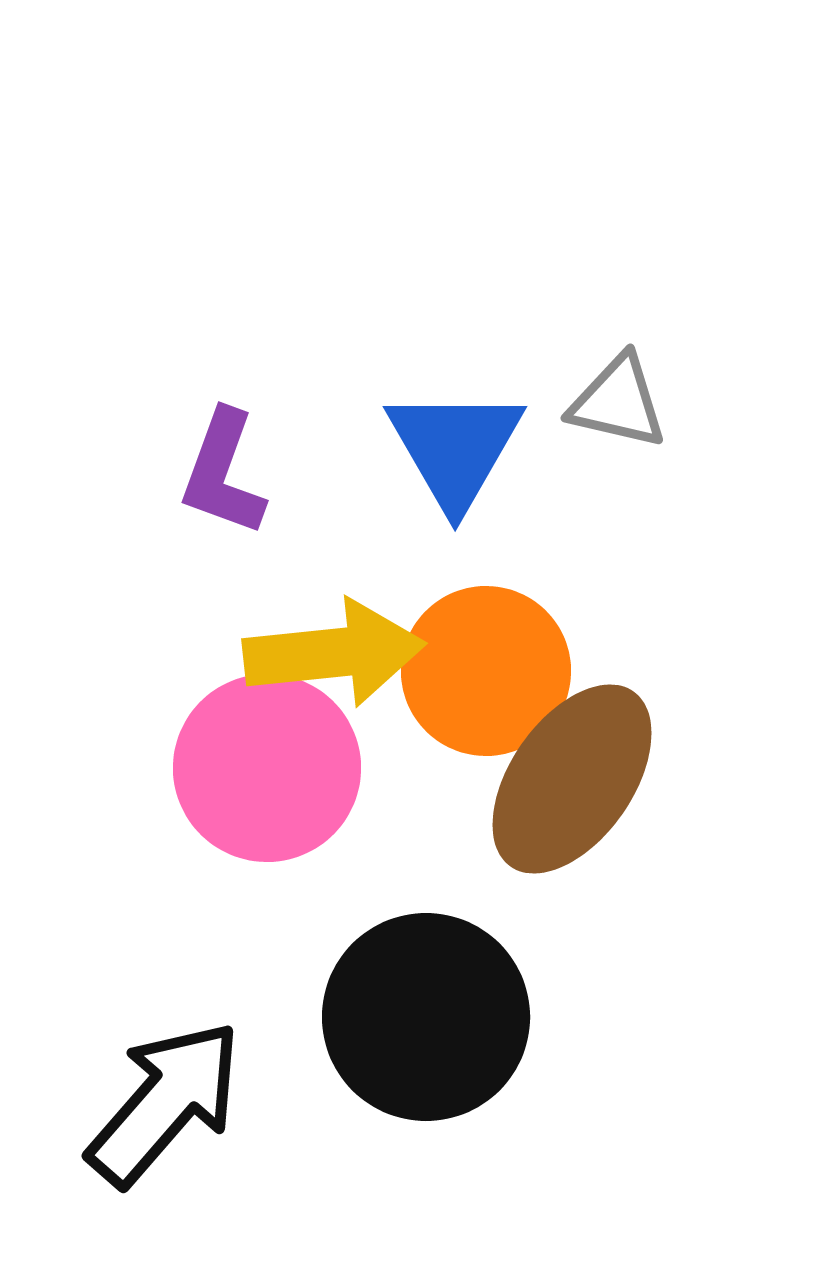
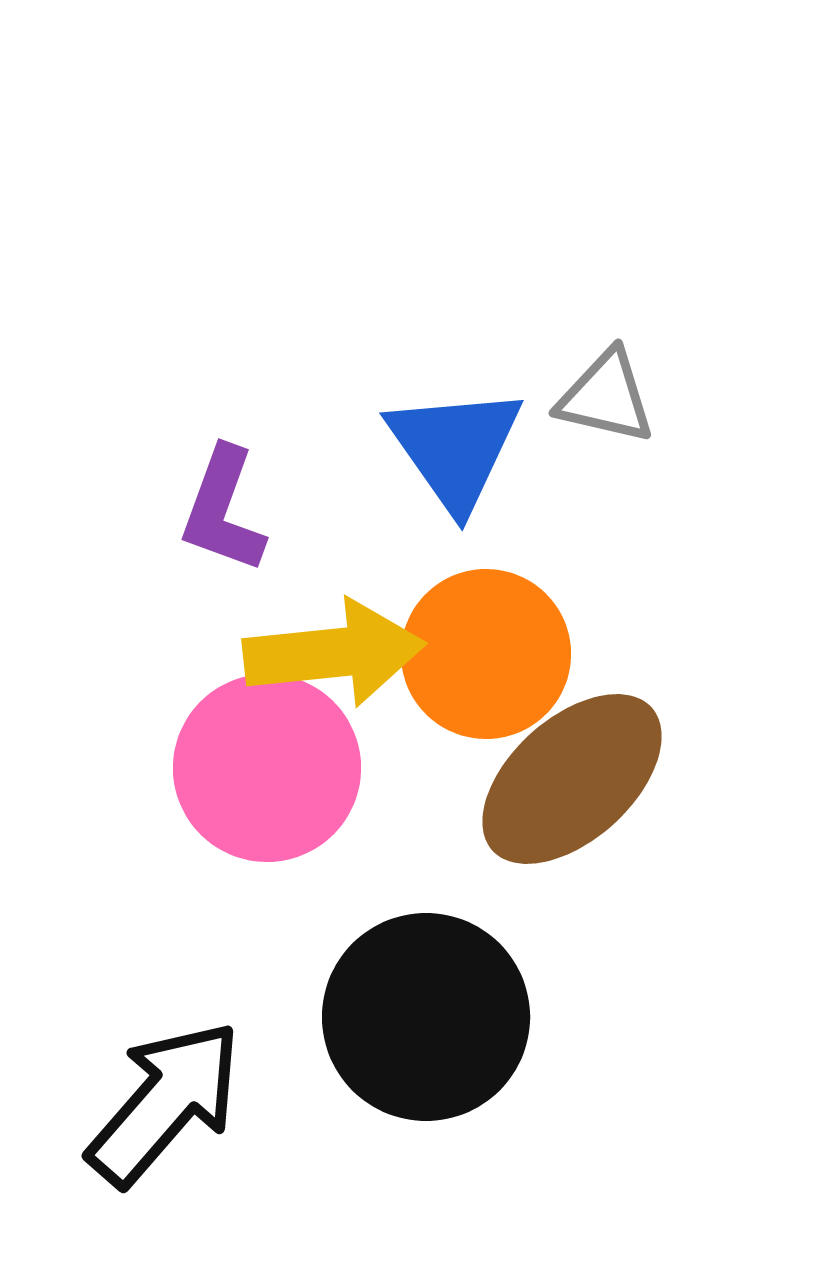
gray triangle: moved 12 px left, 5 px up
blue triangle: rotated 5 degrees counterclockwise
purple L-shape: moved 37 px down
orange circle: moved 17 px up
brown ellipse: rotated 13 degrees clockwise
